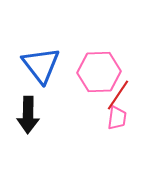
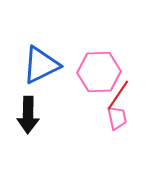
blue triangle: rotated 42 degrees clockwise
pink trapezoid: rotated 20 degrees counterclockwise
